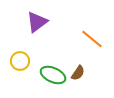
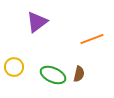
orange line: rotated 60 degrees counterclockwise
yellow circle: moved 6 px left, 6 px down
brown semicircle: moved 1 px right, 1 px down; rotated 21 degrees counterclockwise
